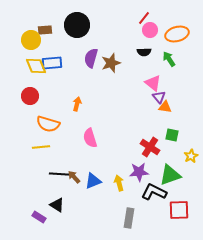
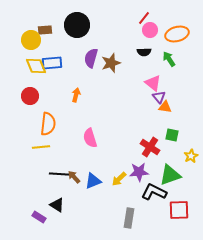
orange arrow: moved 1 px left, 9 px up
orange semicircle: rotated 100 degrees counterclockwise
yellow arrow: moved 4 px up; rotated 119 degrees counterclockwise
